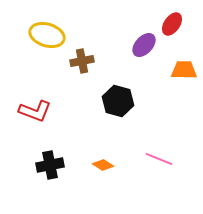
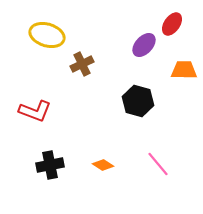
brown cross: moved 3 px down; rotated 15 degrees counterclockwise
black hexagon: moved 20 px right
pink line: moved 1 px left, 5 px down; rotated 28 degrees clockwise
